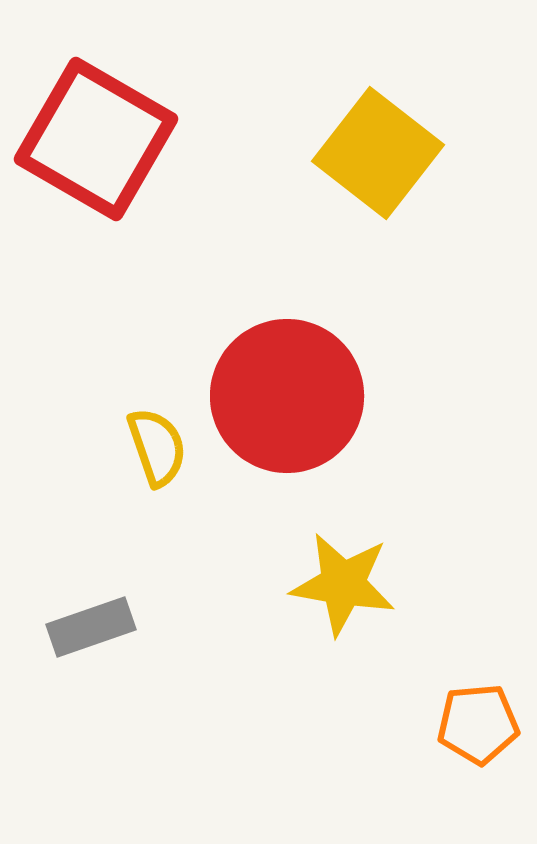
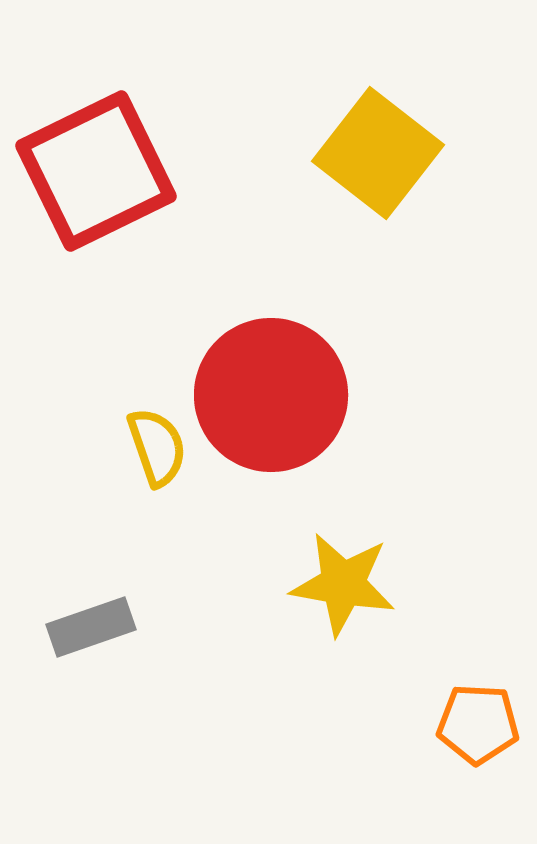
red square: moved 32 px down; rotated 34 degrees clockwise
red circle: moved 16 px left, 1 px up
orange pentagon: rotated 8 degrees clockwise
